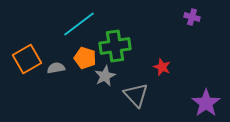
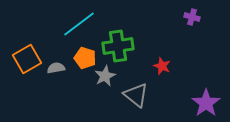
green cross: moved 3 px right
red star: moved 1 px up
gray triangle: rotated 8 degrees counterclockwise
